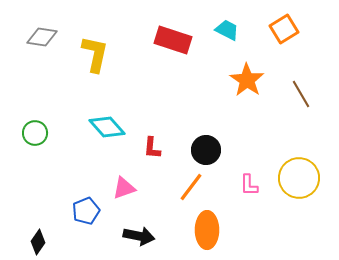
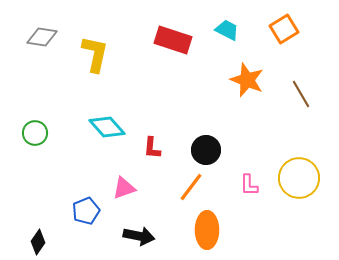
orange star: rotated 12 degrees counterclockwise
